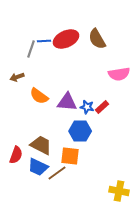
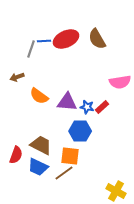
pink semicircle: moved 1 px right, 8 px down
brown line: moved 7 px right
yellow cross: moved 3 px left; rotated 18 degrees clockwise
